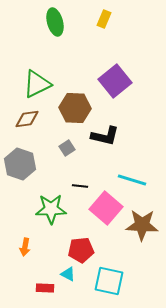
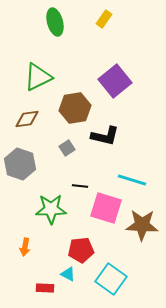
yellow rectangle: rotated 12 degrees clockwise
green triangle: moved 1 px right, 7 px up
brown hexagon: rotated 12 degrees counterclockwise
pink square: rotated 24 degrees counterclockwise
cyan square: moved 2 px right, 2 px up; rotated 24 degrees clockwise
